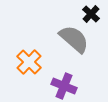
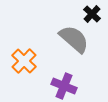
black cross: moved 1 px right
orange cross: moved 5 px left, 1 px up
